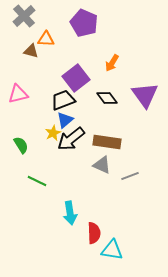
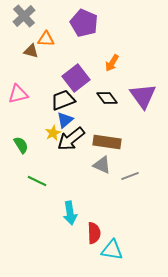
purple triangle: moved 2 px left, 1 px down
